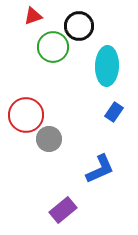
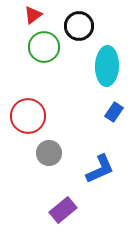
red triangle: moved 1 px up; rotated 18 degrees counterclockwise
green circle: moved 9 px left
red circle: moved 2 px right, 1 px down
gray circle: moved 14 px down
